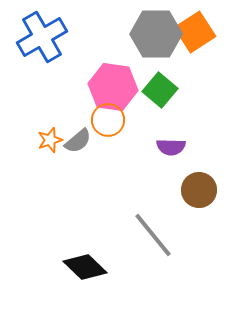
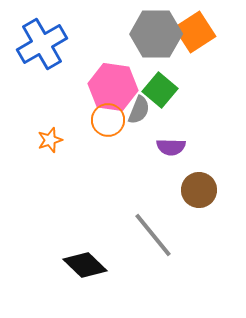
blue cross: moved 7 px down
gray semicircle: moved 61 px right, 31 px up; rotated 28 degrees counterclockwise
black diamond: moved 2 px up
